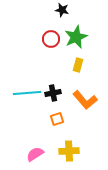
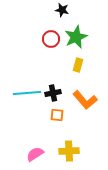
orange square: moved 4 px up; rotated 24 degrees clockwise
